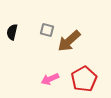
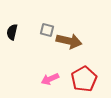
brown arrow: rotated 125 degrees counterclockwise
